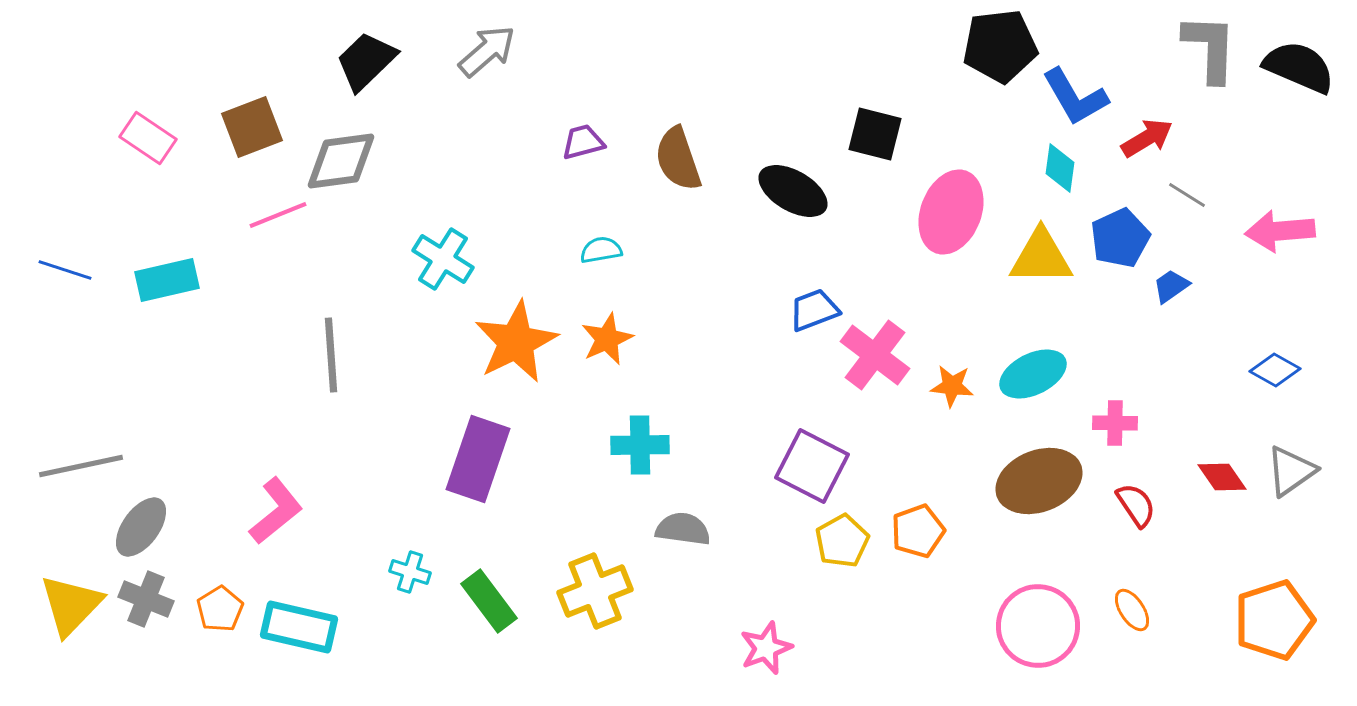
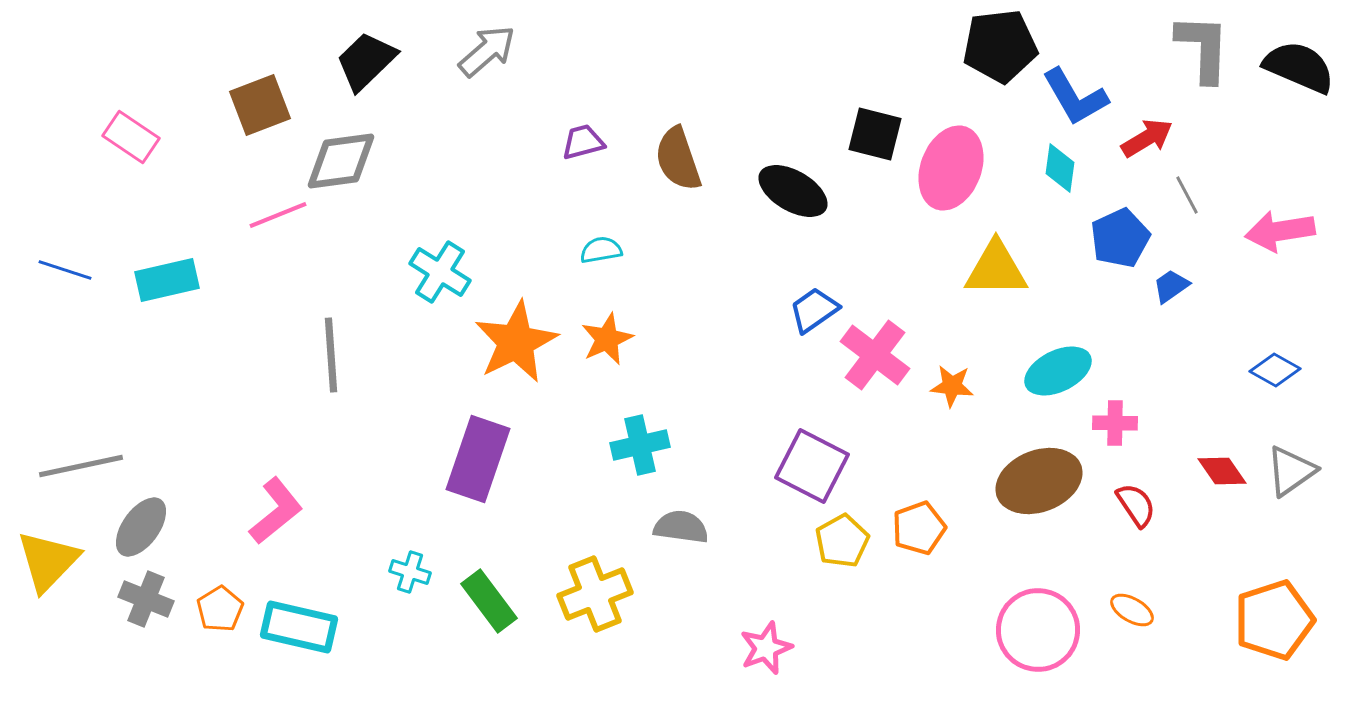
gray L-shape at (1210, 48): moved 7 px left
brown square at (252, 127): moved 8 px right, 22 px up
pink rectangle at (148, 138): moved 17 px left, 1 px up
gray line at (1187, 195): rotated 30 degrees clockwise
pink ellipse at (951, 212): moved 44 px up
pink arrow at (1280, 231): rotated 4 degrees counterclockwise
yellow triangle at (1041, 257): moved 45 px left, 12 px down
cyan cross at (443, 259): moved 3 px left, 13 px down
blue trapezoid at (814, 310): rotated 14 degrees counterclockwise
cyan ellipse at (1033, 374): moved 25 px right, 3 px up
cyan cross at (640, 445): rotated 12 degrees counterclockwise
red diamond at (1222, 477): moved 6 px up
gray semicircle at (683, 529): moved 2 px left, 2 px up
orange pentagon at (918, 531): moved 1 px right, 3 px up
yellow cross at (595, 591): moved 3 px down
yellow triangle at (71, 605): moved 23 px left, 44 px up
orange ellipse at (1132, 610): rotated 27 degrees counterclockwise
pink circle at (1038, 626): moved 4 px down
